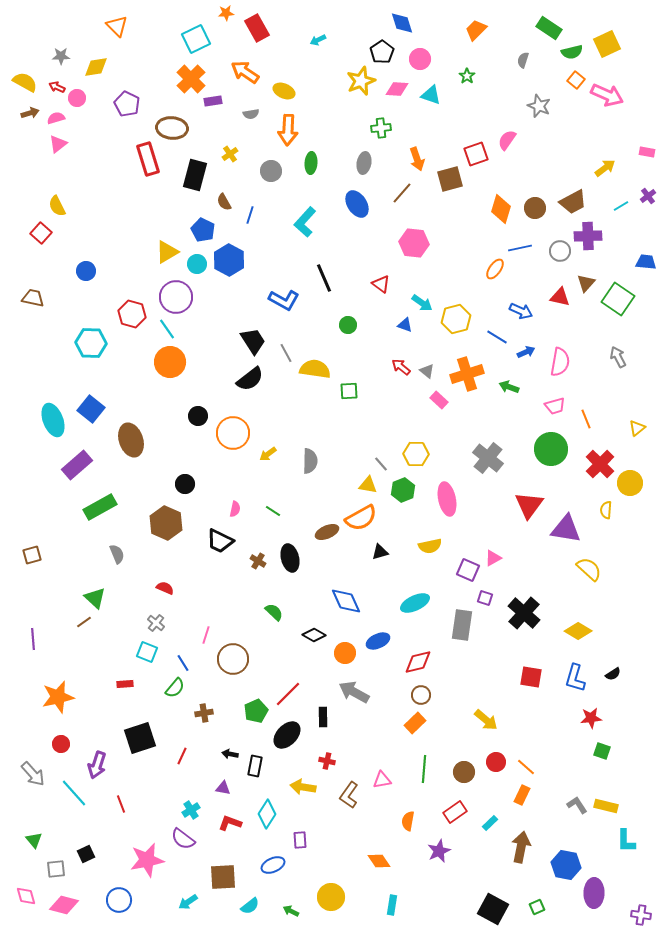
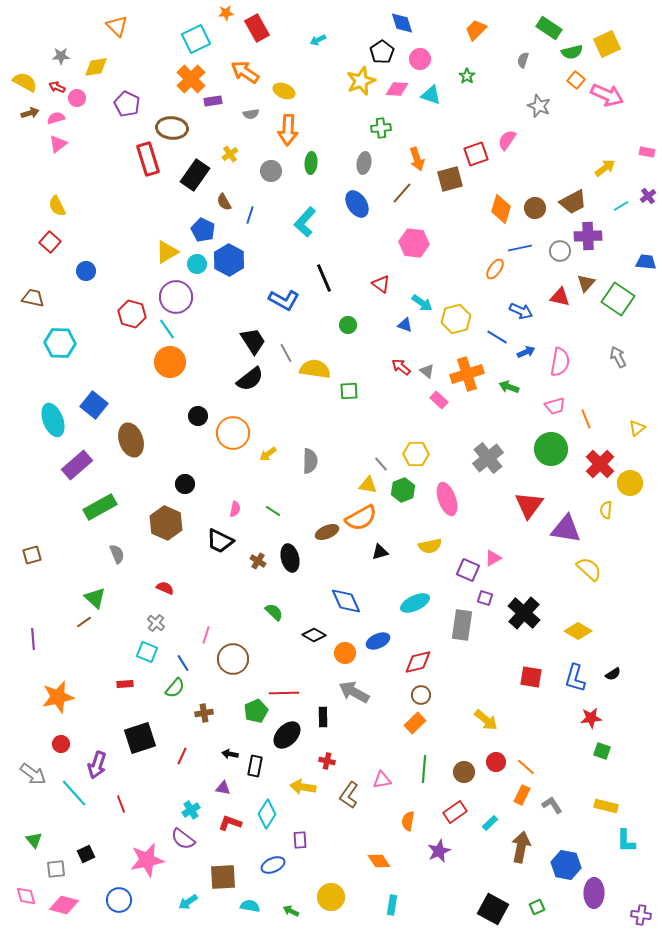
black rectangle at (195, 175): rotated 20 degrees clockwise
red square at (41, 233): moved 9 px right, 9 px down
cyan hexagon at (91, 343): moved 31 px left
blue square at (91, 409): moved 3 px right, 4 px up
gray cross at (488, 458): rotated 12 degrees clockwise
pink ellipse at (447, 499): rotated 8 degrees counterclockwise
red line at (288, 694): moved 4 px left, 1 px up; rotated 44 degrees clockwise
gray arrow at (33, 774): rotated 12 degrees counterclockwise
gray L-shape at (577, 805): moved 25 px left
cyan semicircle at (250, 906): rotated 132 degrees counterclockwise
